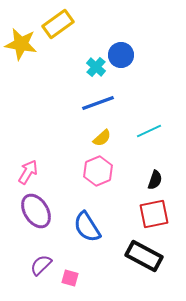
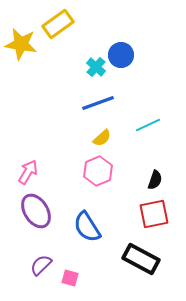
cyan line: moved 1 px left, 6 px up
black rectangle: moved 3 px left, 3 px down
